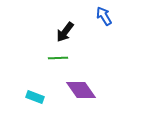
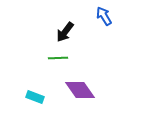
purple diamond: moved 1 px left
